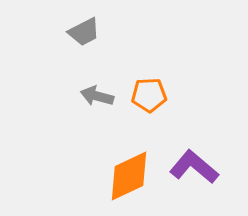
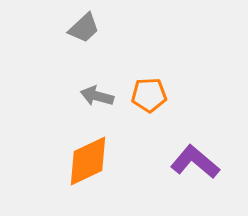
gray trapezoid: moved 4 px up; rotated 16 degrees counterclockwise
purple L-shape: moved 1 px right, 5 px up
orange diamond: moved 41 px left, 15 px up
